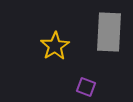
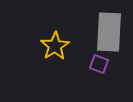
purple square: moved 13 px right, 23 px up
